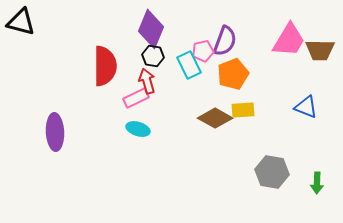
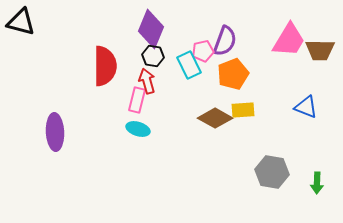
pink rectangle: moved 1 px right, 2 px down; rotated 50 degrees counterclockwise
